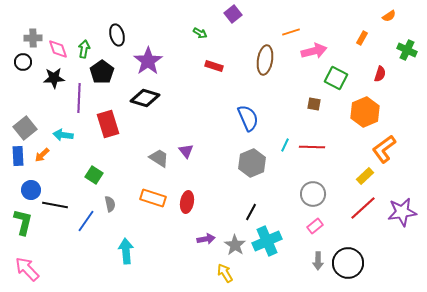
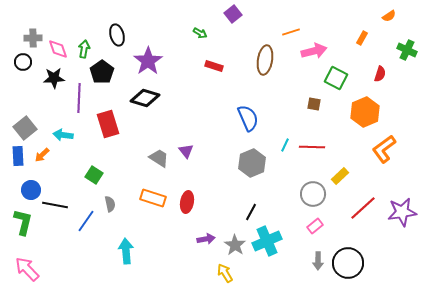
yellow rectangle at (365, 176): moved 25 px left
